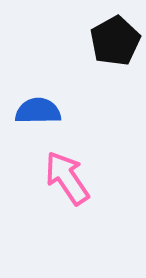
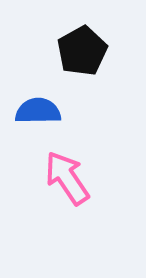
black pentagon: moved 33 px left, 10 px down
